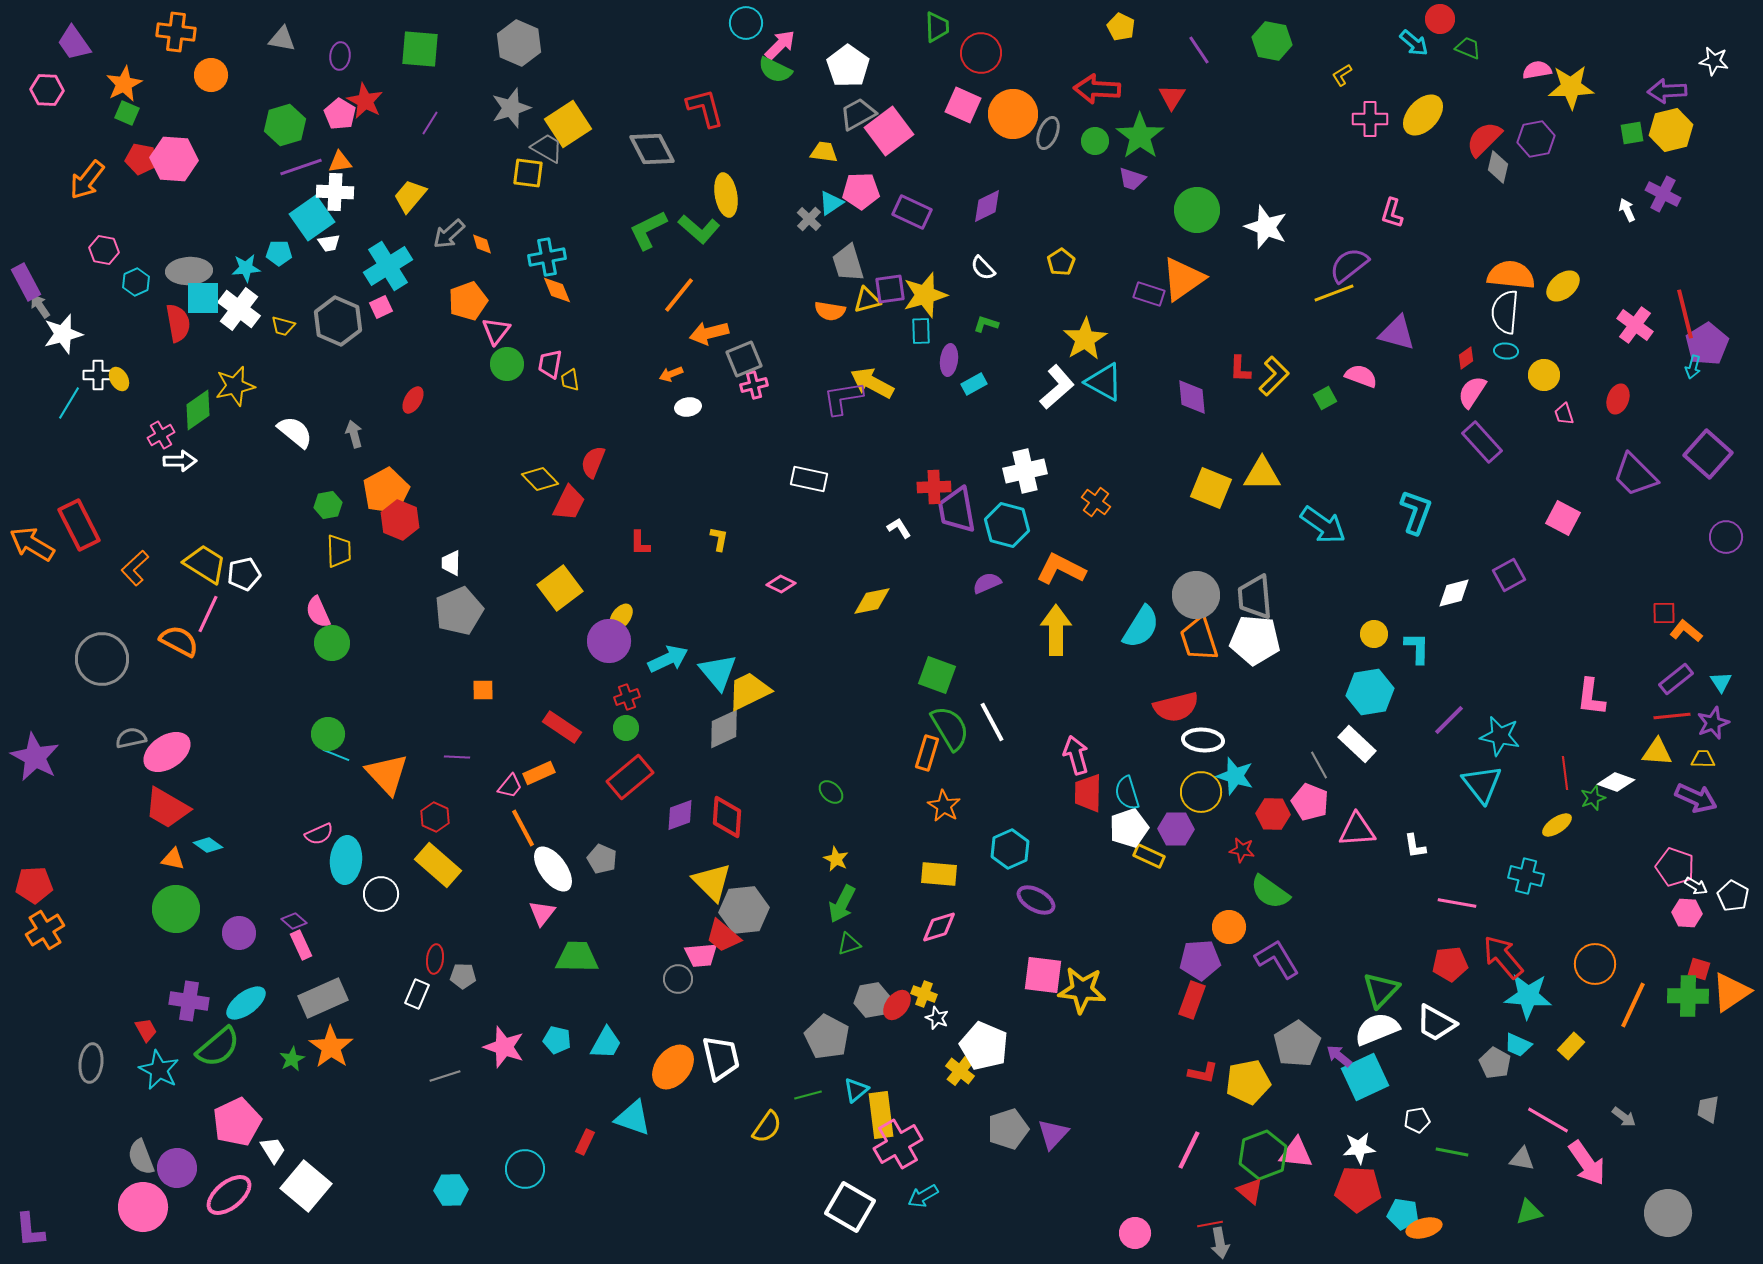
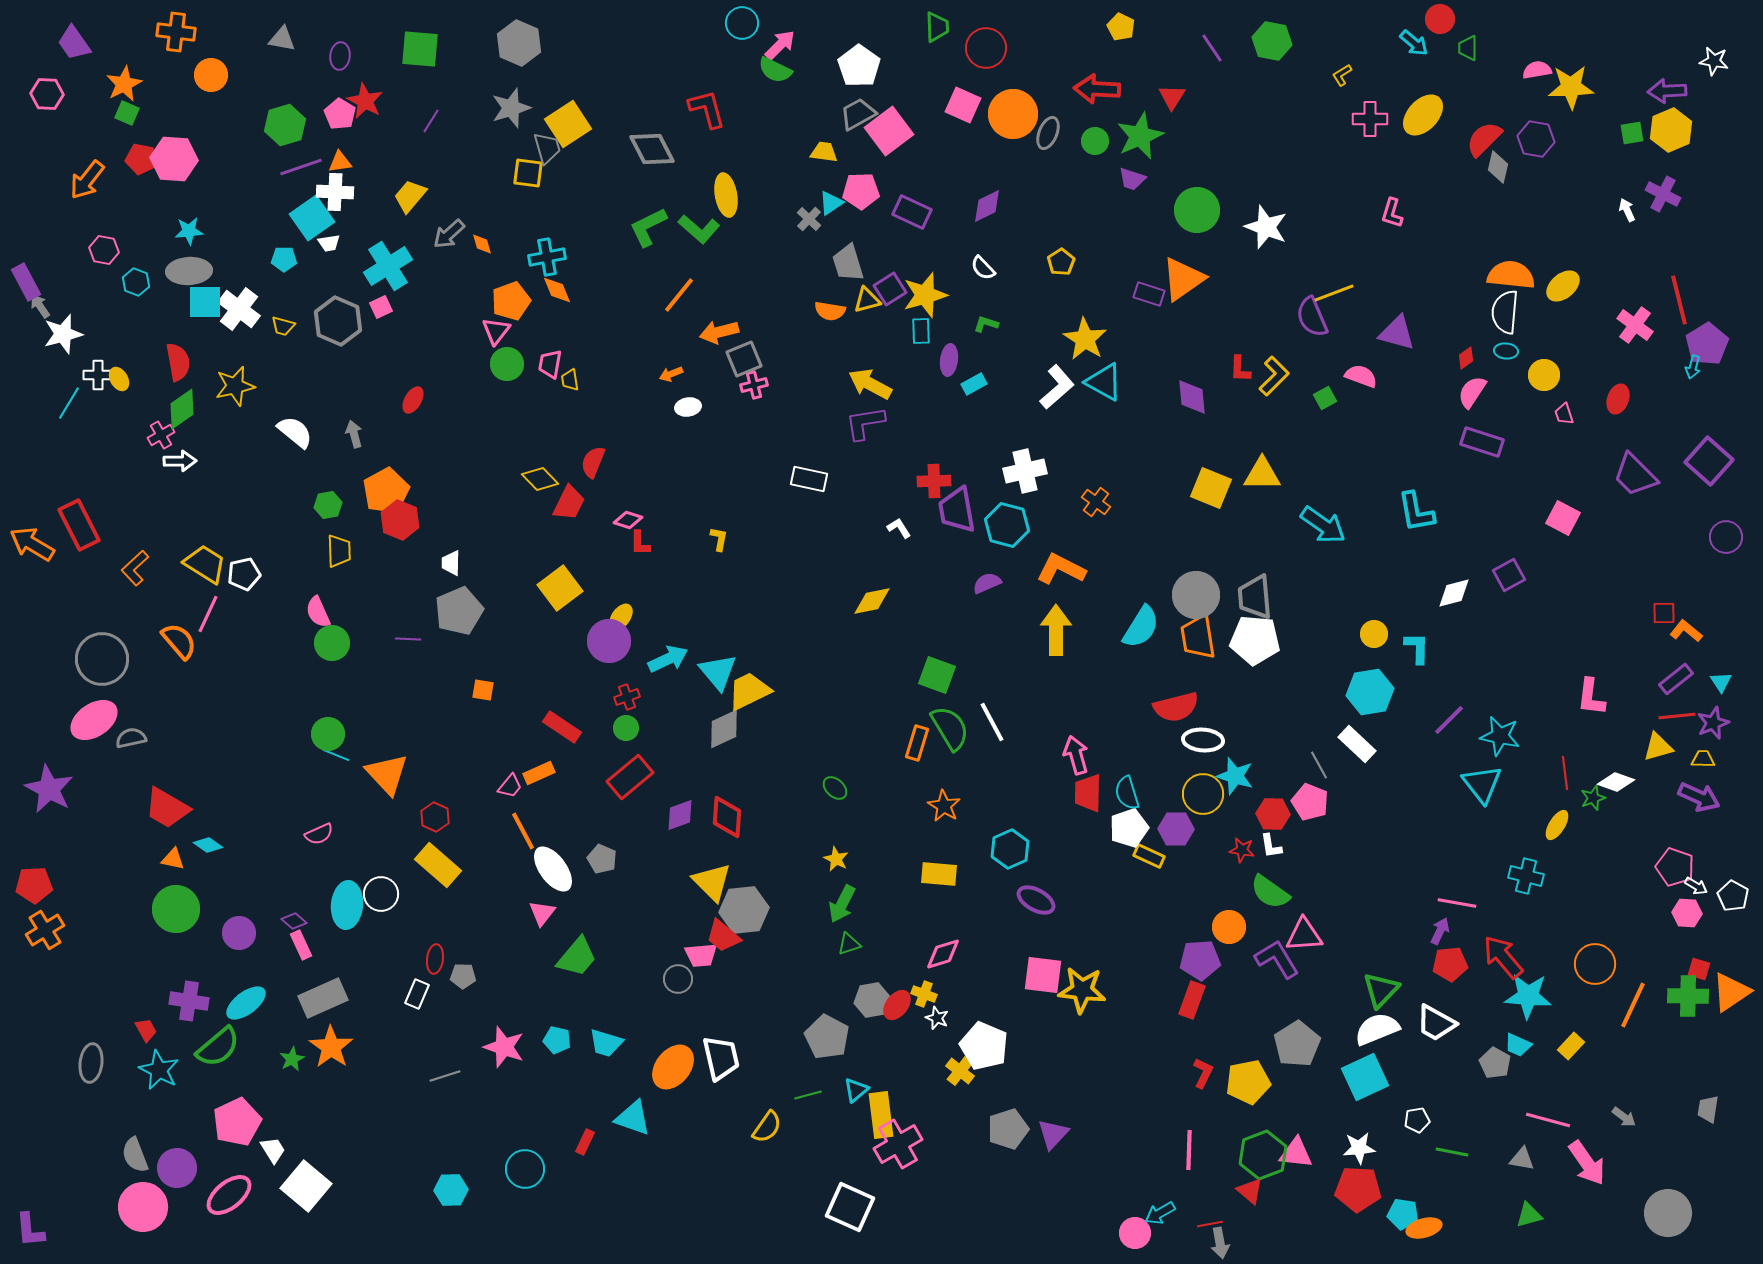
cyan circle at (746, 23): moved 4 px left
green trapezoid at (1468, 48): rotated 112 degrees counterclockwise
purple line at (1199, 50): moved 13 px right, 2 px up
red circle at (981, 53): moved 5 px right, 5 px up
white pentagon at (848, 66): moved 11 px right
pink hexagon at (47, 90): moved 4 px down
red L-shape at (705, 108): moved 2 px right, 1 px down
purple line at (430, 123): moved 1 px right, 2 px up
yellow hexagon at (1671, 130): rotated 9 degrees counterclockwise
green star at (1140, 136): rotated 12 degrees clockwise
purple hexagon at (1536, 139): rotated 21 degrees clockwise
gray trapezoid at (547, 148): rotated 44 degrees clockwise
green L-shape at (648, 230): moved 3 px up
cyan pentagon at (279, 253): moved 5 px right, 6 px down
purple semicircle at (1349, 265): moved 37 px left, 52 px down; rotated 75 degrees counterclockwise
cyan star at (246, 268): moved 57 px left, 37 px up
cyan hexagon at (136, 282): rotated 16 degrees counterclockwise
purple square at (890, 289): rotated 24 degrees counterclockwise
cyan square at (203, 298): moved 2 px right, 4 px down
orange pentagon at (468, 301): moved 43 px right
red line at (1685, 314): moved 6 px left, 14 px up
red semicircle at (178, 323): moved 39 px down
orange arrow at (709, 333): moved 10 px right, 1 px up
yellow star at (1085, 339): rotated 9 degrees counterclockwise
yellow arrow at (872, 383): moved 2 px left, 1 px down
purple L-shape at (843, 398): moved 22 px right, 25 px down
green diamond at (198, 410): moved 16 px left, 1 px up
purple rectangle at (1482, 442): rotated 30 degrees counterclockwise
purple square at (1708, 454): moved 1 px right, 7 px down
red cross at (934, 487): moved 6 px up
cyan L-shape at (1416, 512): rotated 150 degrees clockwise
pink diamond at (781, 584): moved 153 px left, 64 px up; rotated 8 degrees counterclockwise
orange trapezoid at (1199, 639): moved 1 px left, 2 px up; rotated 9 degrees clockwise
orange semicircle at (179, 641): rotated 21 degrees clockwise
orange square at (483, 690): rotated 10 degrees clockwise
red line at (1672, 716): moved 5 px right
pink ellipse at (167, 752): moved 73 px left, 32 px up
yellow triangle at (1657, 752): moved 1 px right, 5 px up; rotated 20 degrees counterclockwise
orange rectangle at (927, 753): moved 10 px left, 10 px up
purple star at (35, 757): moved 14 px right, 32 px down
purple line at (457, 757): moved 49 px left, 118 px up
green ellipse at (831, 792): moved 4 px right, 4 px up
yellow circle at (1201, 792): moved 2 px right, 2 px down
purple arrow at (1696, 798): moved 3 px right, 1 px up
yellow ellipse at (1557, 825): rotated 24 degrees counterclockwise
orange line at (523, 828): moved 3 px down
pink triangle at (1357, 830): moved 53 px left, 105 px down
white L-shape at (1415, 846): moved 144 px left
cyan ellipse at (346, 860): moved 1 px right, 45 px down
pink diamond at (939, 927): moved 4 px right, 27 px down
green trapezoid at (577, 957): rotated 129 degrees clockwise
cyan trapezoid at (606, 1043): rotated 78 degrees clockwise
purple arrow at (1339, 1056): moved 101 px right, 125 px up; rotated 76 degrees clockwise
red L-shape at (1203, 1073): rotated 76 degrees counterclockwise
pink line at (1548, 1120): rotated 15 degrees counterclockwise
pink line at (1189, 1150): rotated 24 degrees counterclockwise
gray semicircle at (141, 1157): moved 6 px left, 2 px up
cyan arrow at (923, 1196): moved 237 px right, 17 px down
white square at (850, 1207): rotated 6 degrees counterclockwise
green triangle at (1529, 1212): moved 3 px down
